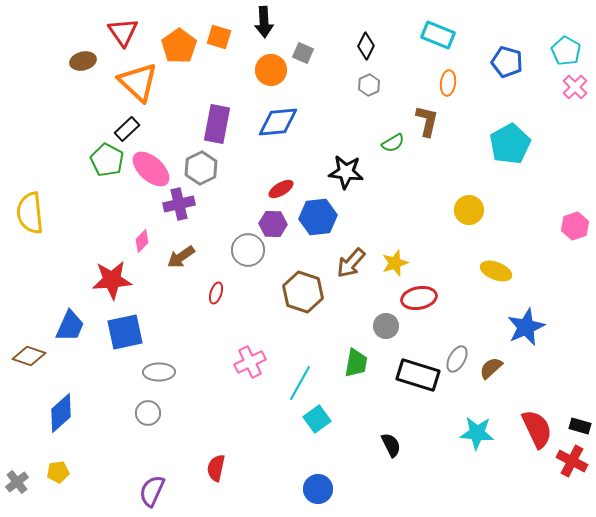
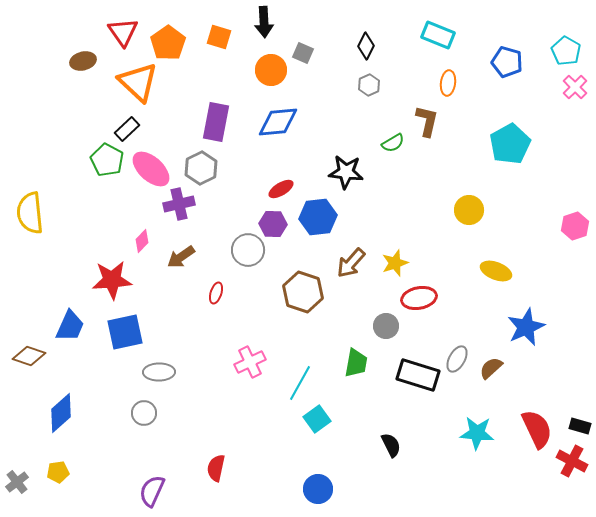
orange pentagon at (179, 46): moved 11 px left, 3 px up
purple rectangle at (217, 124): moved 1 px left, 2 px up
gray circle at (148, 413): moved 4 px left
